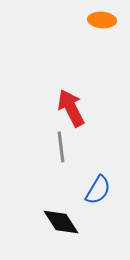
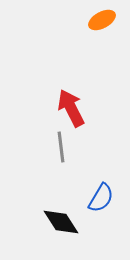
orange ellipse: rotated 32 degrees counterclockwise
blue semicircle: moved 3 px right, 8 px down
